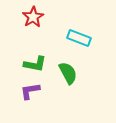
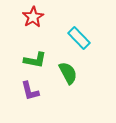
cyan rectangle: rotated 25 degrees clockwise
green L-shape: moved 4 px up
purple L-shape: rotated 95 degrees counterclockwise
